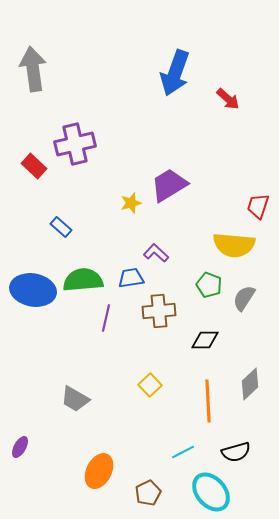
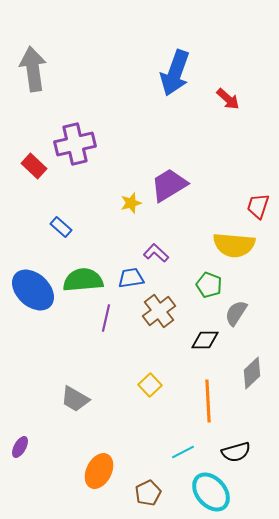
blue ellipse: rotated 33 degrees clockwise
gray semicircle: moved 8 px left, 15 px down
brown cross: rotated 32 degrees counterclockwise
gray diamond: moved 2 px right, 11 px up
